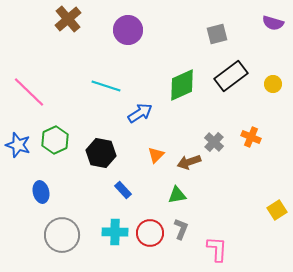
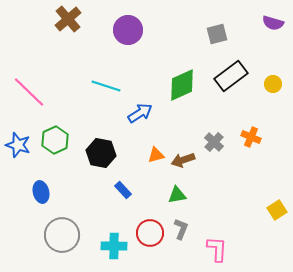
orange triangle: rotated 30 degrees clockwise
brown arrow: moved 6 px left, 2 px up
cyan cross: moved 1 px left, 14 px down
